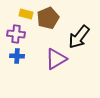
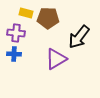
yellow rectangle: moved 1 px up
brown pentagon: rotated 25 degrees clockwise
purple cross: moved 1 px up
blue cross: moved 3 px left, 2 px up
